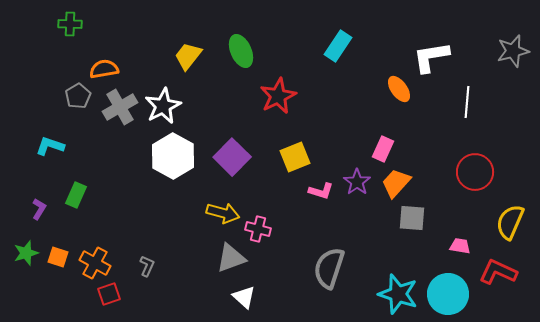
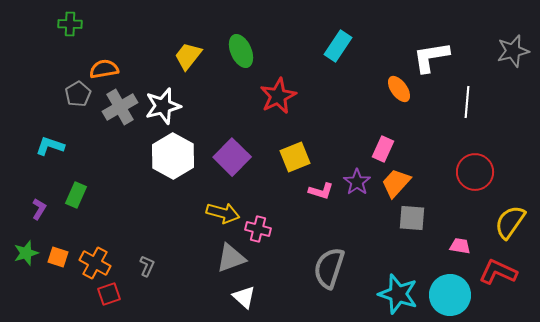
gray pentagon: moved 2 px up
white star: rotated 12 degrees clockwise
yellow semicircle: rotated 12 degrees clockwise
cyan circle: moved 2 px right, 1 px down
